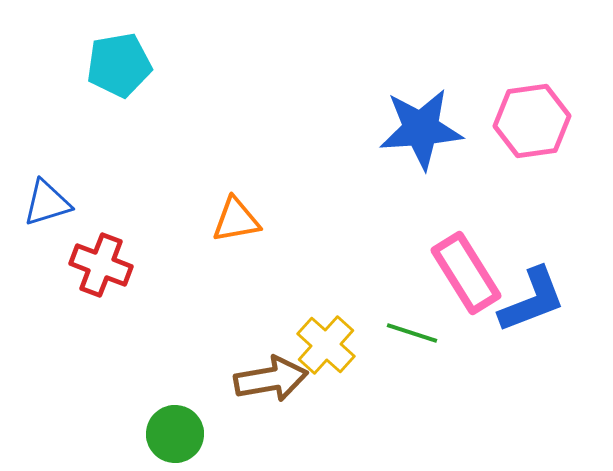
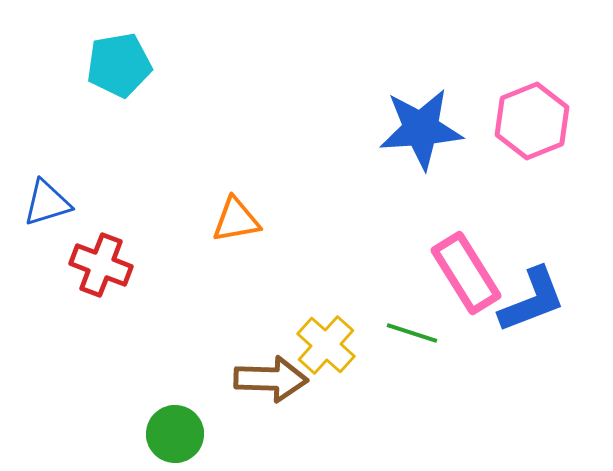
pink hexagon: rotated 14 degrees counterclockwise
brown arrow: rotated 12 degrees clockwise
